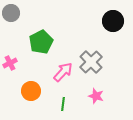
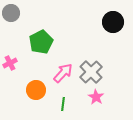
black circle: moved 1 px down
gray cross: moved 10 px down
pink arrow: moved 1 px down
orange circle: moved 5 px right, 1 px up
pink star: moved 1 px down; rotated 14 degrees clockwise
